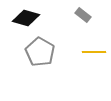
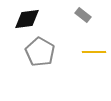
black diamond: moved 1 px right, 1 px down; rotated 24 degrees counterclockwise
